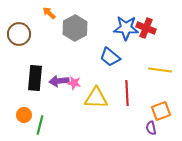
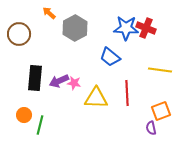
purple arrow: rotated 18 degrees counterclockwise
